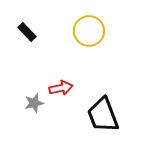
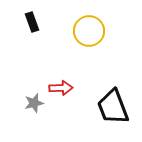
black rectangle: moved 5 px right, 10 px up; rotated 24 degrees clockwise
red arrow: rotated 10 degrees clockwise
black trapezoid: moved 10 px right, 8 px up
